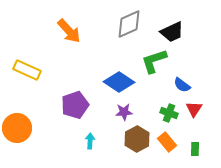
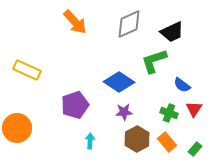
orange arrow: moved 6 px right, 9 px up
green rectangle: rotated 40 degrees clockwise
